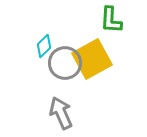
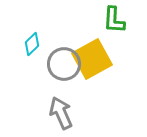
green L-shape: moved 3 px right
cyan diamond: moved 12 px left, 2 px up
gray circle: moved 1 px left, 1 px down
